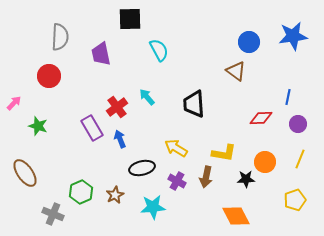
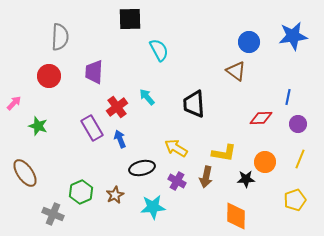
purple trapezoid: moved 7 px left, 18 px down; rotated 15 degrees clockwise
orange diamond: rotated 28 degrees clockwise
